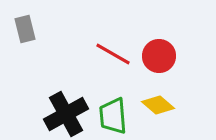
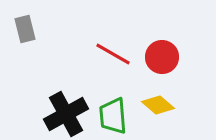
red circle: moved 3 px right, 1 px down
